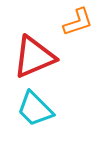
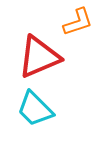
red triangle: moved 5 px right
